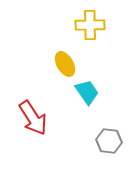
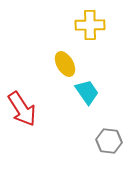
red arrow: moved 11 px left, 9 px up
